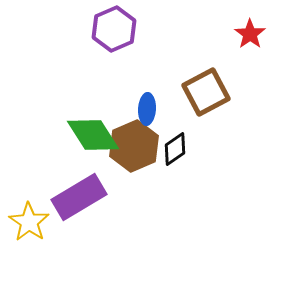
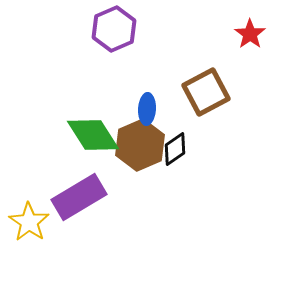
brown hexagon: moved 6 px right, 1 px up
